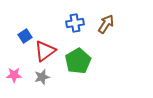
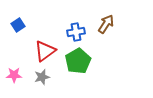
blue cross: moved 1 px right, 9 px down
blue square: moved 7 px left, 11 px up
